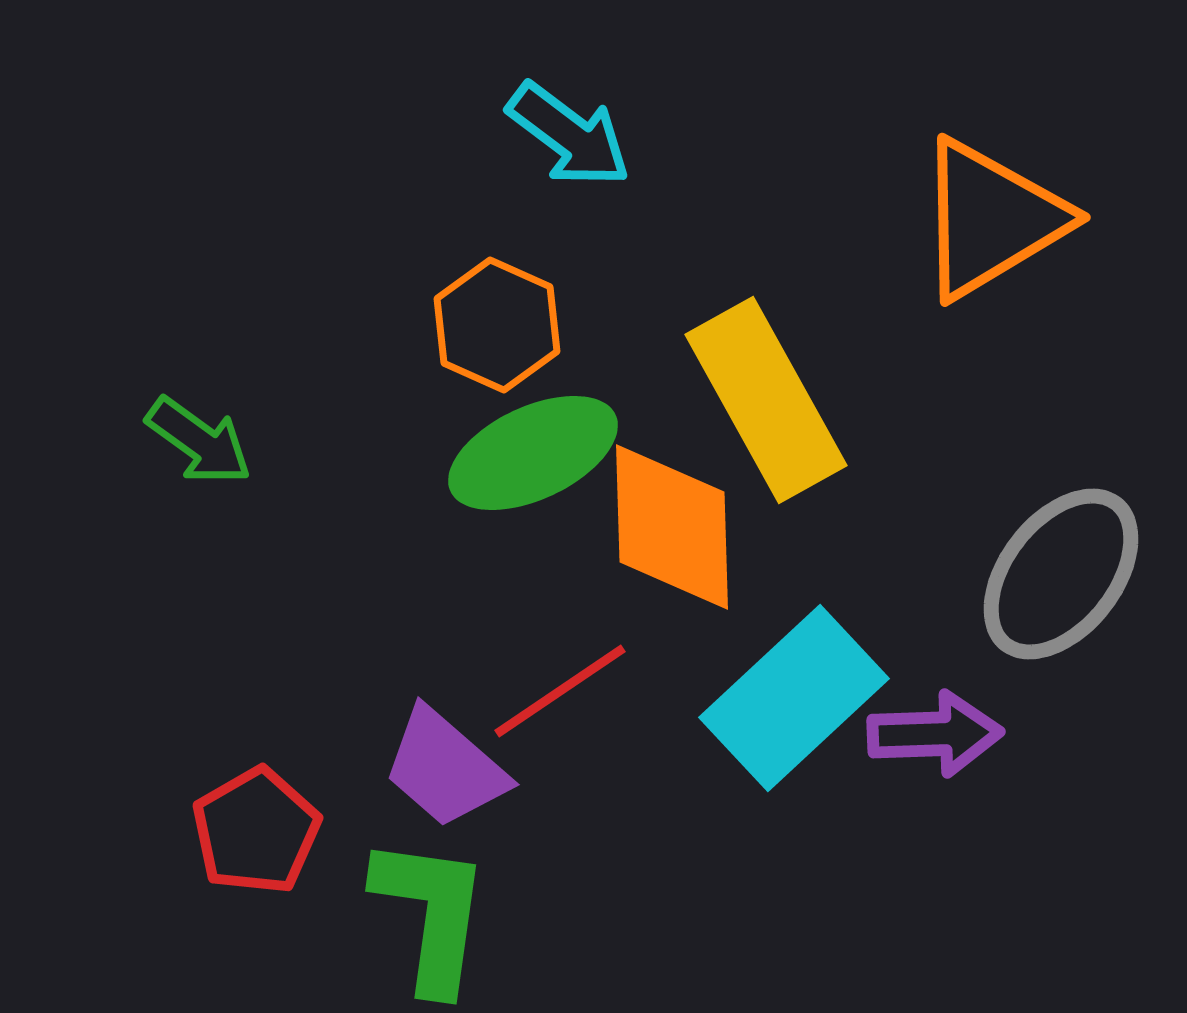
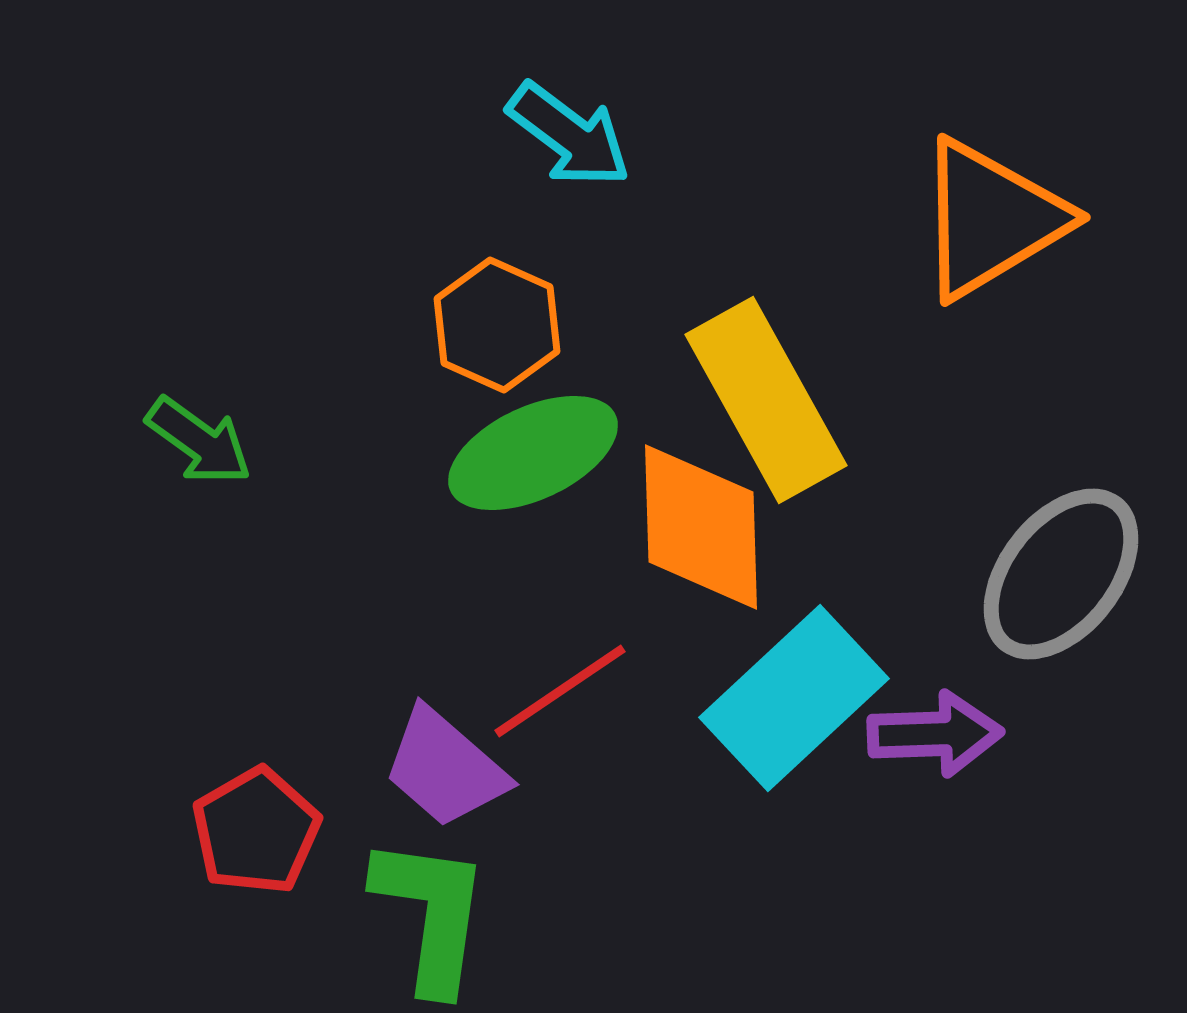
orange diamond: moved 29 px right
